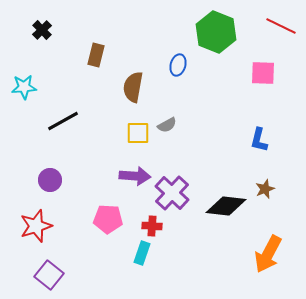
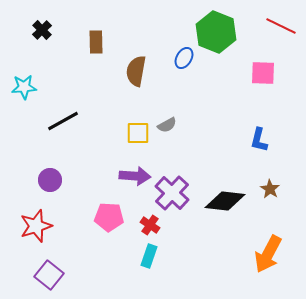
brown rectangle: moved 13 px up; rotated 15 degrees counterclockwise
blue ellipse: moved 6 px right, 7 px up; rotated 15 degrees clockwise
brown semicircle: moved 3 px right, 16 px up
brown star: moved 5 px right; rotated 18 degrees counterclockwise
black diamond: moved 1 px left, 5 px up
pink pentagon: moved 1 px right, 2 px up
red cross: moved 2 px left, 1 px up; rotated 30 degrees clockwise
cyan rectangle: moved 7 px right, 3 px down
